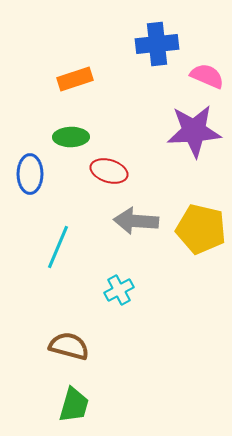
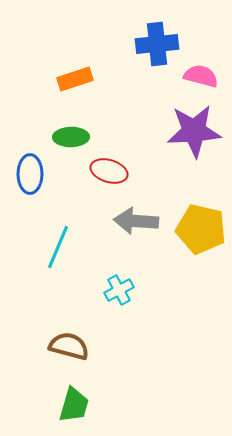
pink semicircle: moved 6 px left; rotated 8 degrees counterclockwise
